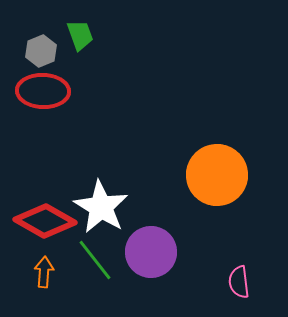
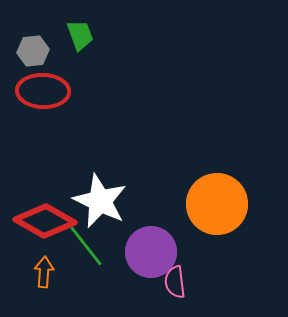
gray hexagon: moved 8 px left; rotated 16 degrees clockwise
orange circle: moved 29 px down
white star: moved 1 px left, 6 px up; rotated 6 degrees counterclockwise
green line: moved 9 px left, 14 px up
pink semicircle: moved 64 px left
